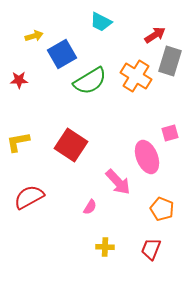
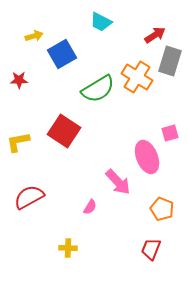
orange cross: moved 1 px right, 1 px down
green semicircle: moved 8 px right, 8 px down
red square: moved 7 px left, 14 px up
yellow cross: moved 37 px left, 1 px down
